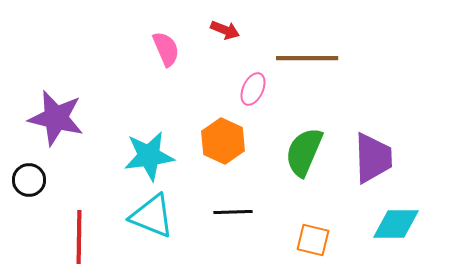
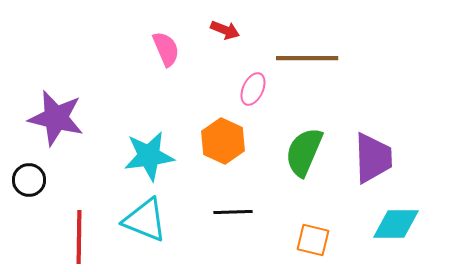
cyan triangle: moved 7 px left, 4 px down
